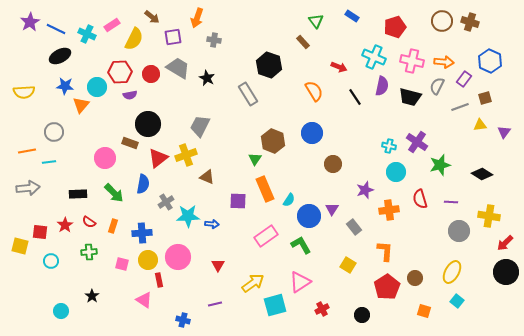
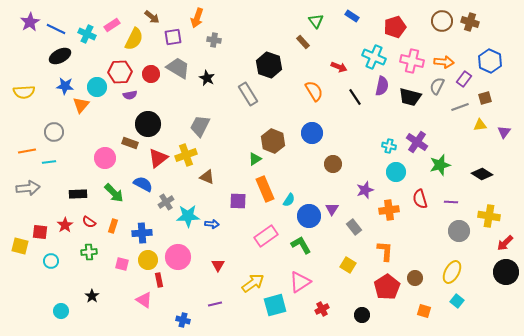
green triangle at (255, 159): rotated 24 degrees clockwise
blue semicircle at (143, 184): rotated 72 degrees counterclockwise
